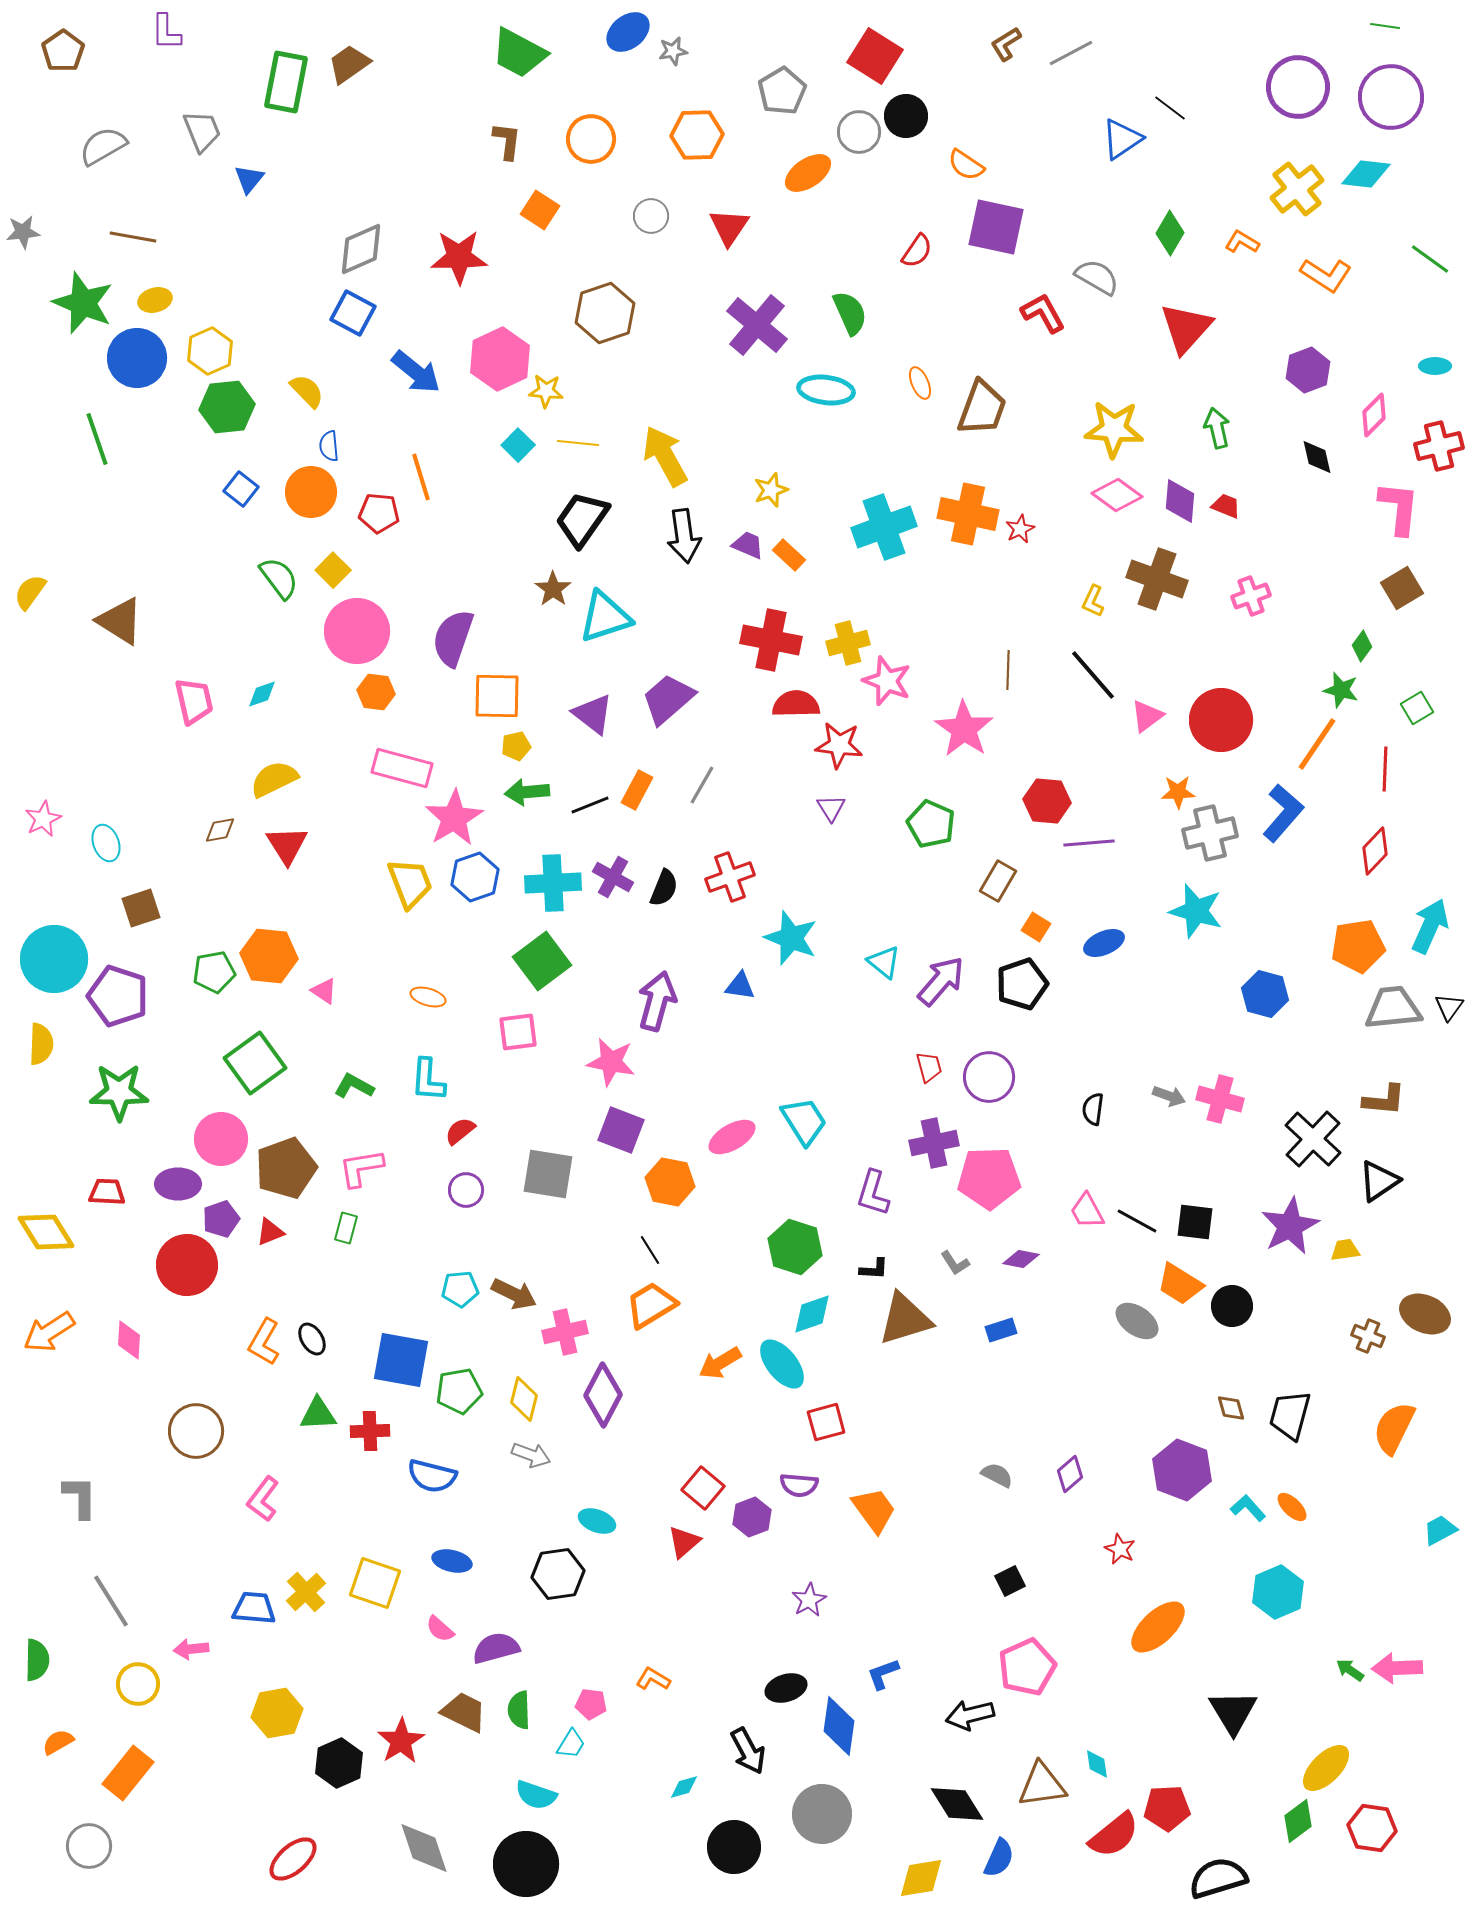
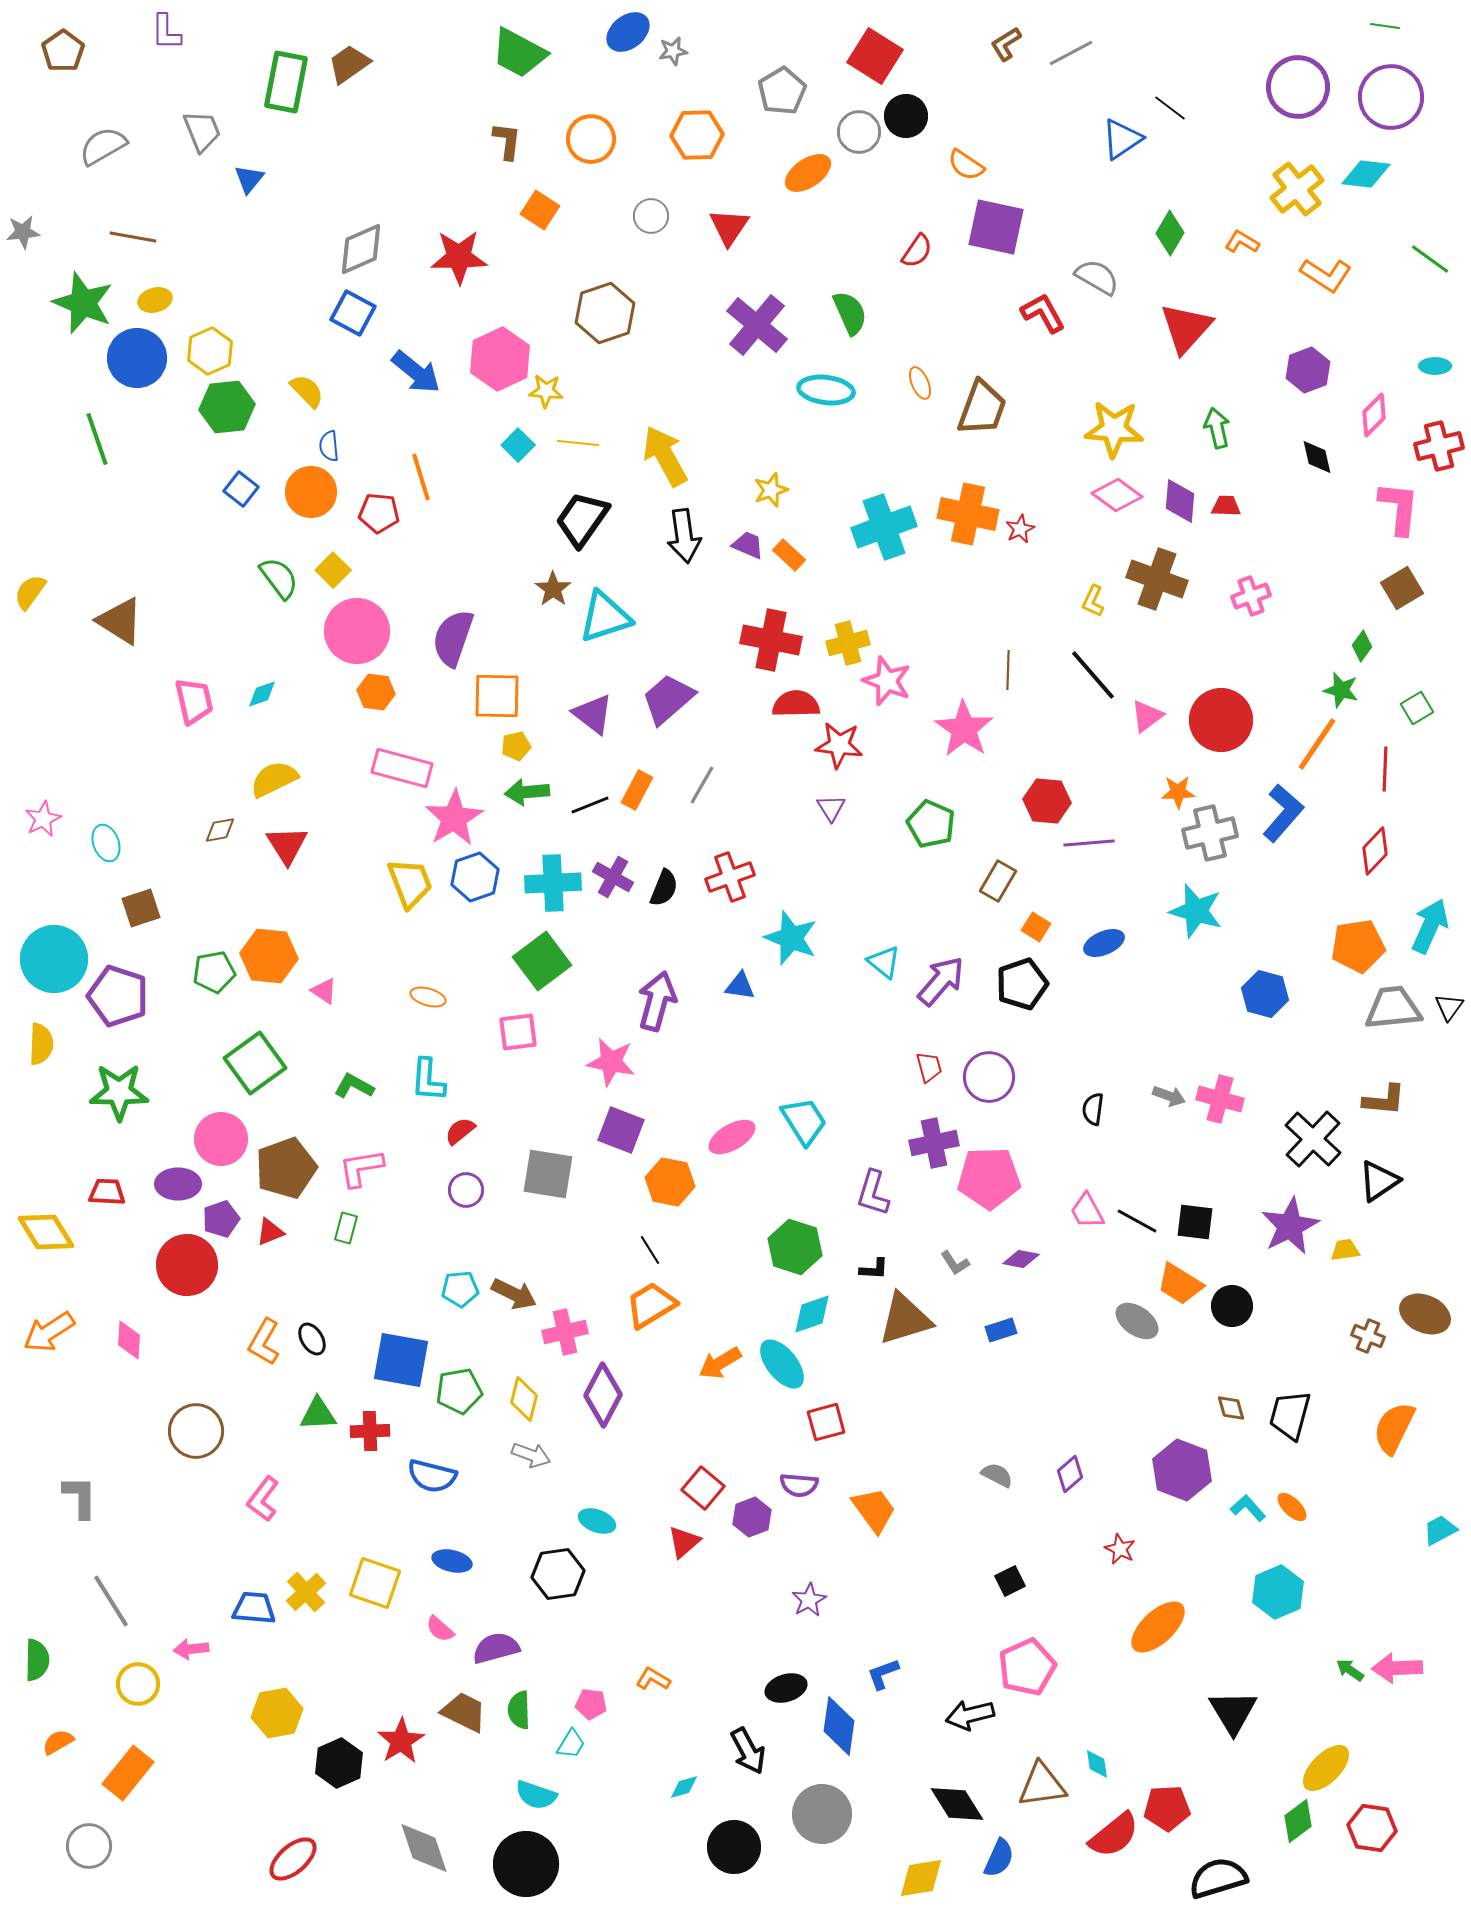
red trapezoid at (1226, 506): rotated 20 degrees counterclockwise
